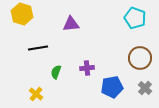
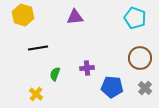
yellow hexagon: moved 1 px right, 1 px down
purple triangle: moved 4 px right, 7 px up
green semicircle: moved 1 px left, 2 px down
blue pentagon: rotated 15 degrees clockwise
